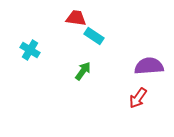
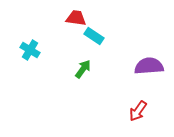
green arrow: moved 2 px up
red arrow: moved 13 px down
